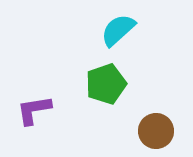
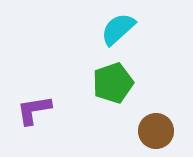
cyan semicircle: moved 1 px up
green pentagon: moved 7 px right, 1 px up
